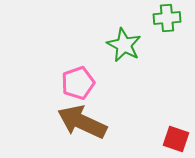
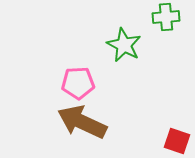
green cross: moved 1 px left, 1 px up
pink pentagon: rotated 16 degrees clockwise
red square: moved 1 px right, 2 px down
